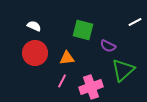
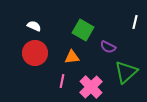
white line: rotated 48 degrees counterclockwise
green square: rotated 15 degrees clockwise
purple semicircle: moved 1 px down
orange triangle: moved 5 px right, 1 px up
green triangle: moved 3 px right, 2 px down
pink line: rotated 16 degrees counterclockwise
pink cross: rotated 25 degrees counterclockwise
